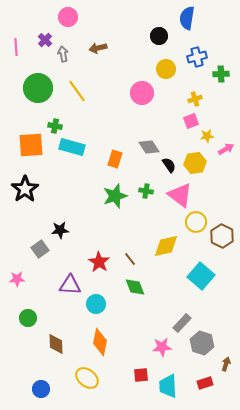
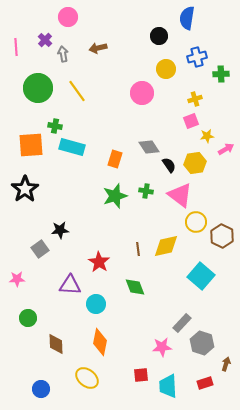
brown line at (130, 259): moved 8 px right, 10 px up; rotated 32 degrees clockwise
